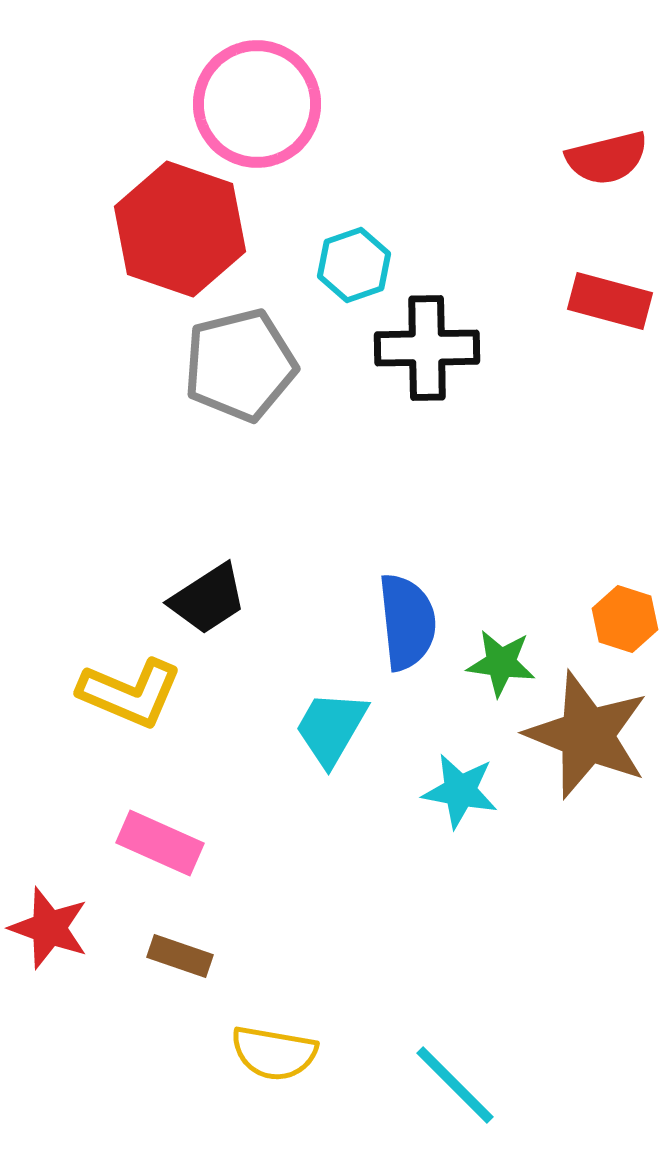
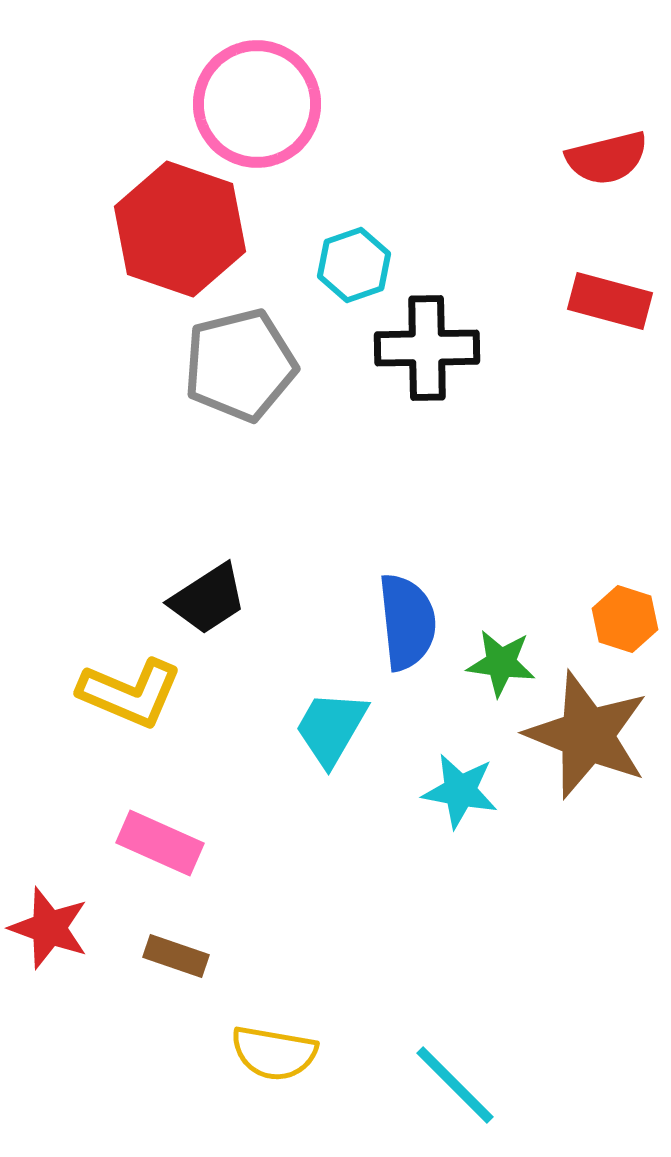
brown rectangle: moved 4 px left
